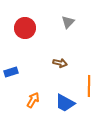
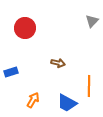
gray triangle: moved 24 px right, 1 px up
brown arrow: moved 2 px left
blue trapezoid: moved 2 px right
